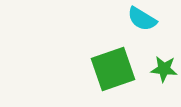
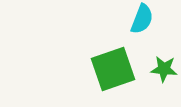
cyan semicircle: rotated 100 degrees counterclockwise
